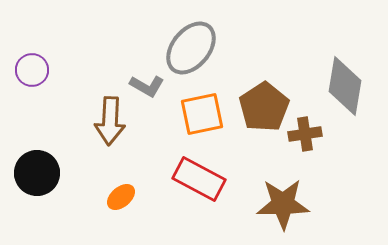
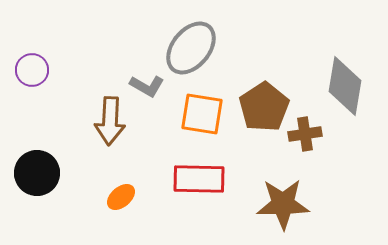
orange square: rotated 21 degrees clockwise
red rectangle: rotated 27 degrees counterclockwise
